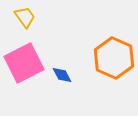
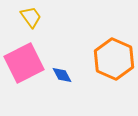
yellow trapezoid: moved 6 px right
orange hexagon: moved 1 px down
